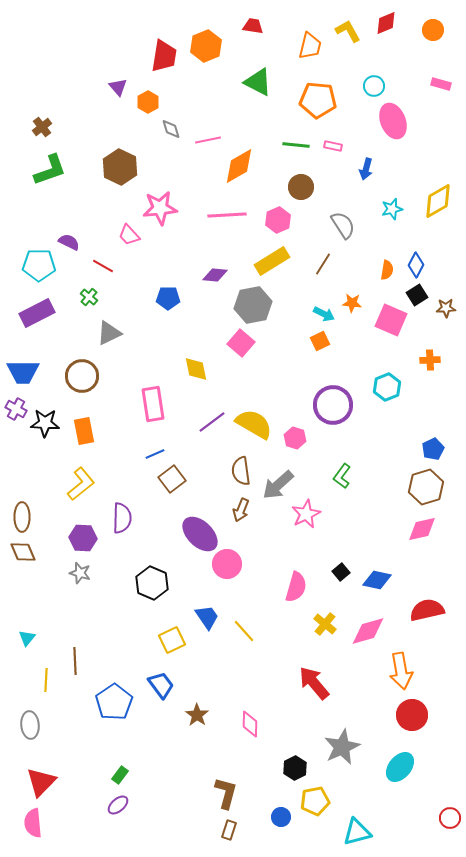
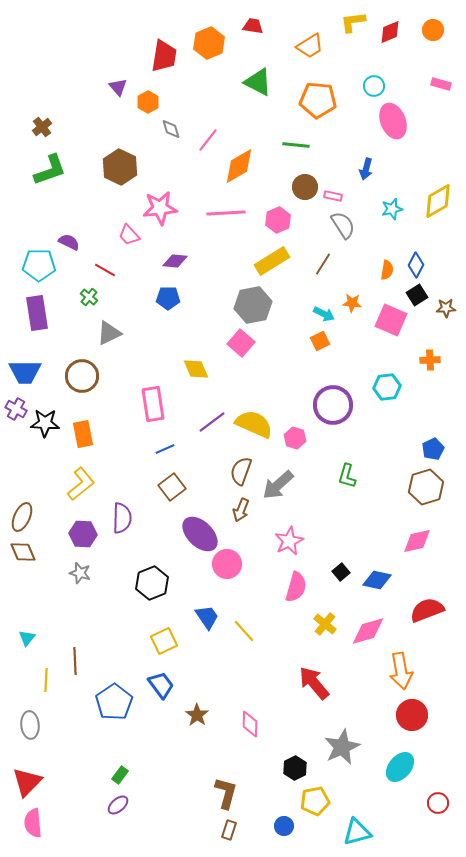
red diamond at (386, 23): moved 4 px right, 9 px down
yellow L-shape at (348, 31): moved 5 px right, 9 px up; rotated 68 degrees counterclockwise
orange hexagon at (206, 46): moved 3 px right, 3 px up
orange trapezoid at (310, 46): rotated 44 degrees clockwise
pink line at (208, 140): rotated 40 degrees counterclockwise
pink rectangle at (333, 146): moved 50 px down
brown circle at (301, 187): moved 4 px right
pink line at (227, 215): moved 1 px left, 2 px up
red line at (103, 266): moved 2 px right, 4 px down
purple diamond at (215, 275): moved 40 px left, 14 px up
purple rectangle at (37, 313): rotated 72 degrees counterclockwise
yellow diamond at (196, 369): rotated 12 degrees counterclockwise
blue trapezoid at (23, 372): moved 2 px right
cyan hexagon at (387, 387): rotated 16 degrees clockwise
yellow semicircle at (254, 424): rotated 6 degrees counterclockwise
orange rectangle at (84, 431): moved 1 px left, 3 px down
blue line at (155, 454): moved 10 px right, 5 px up
brown semicircle at (241, 471): rotated 28 degrees clockwise
green L-shape at (342, 476): moved 5 px right; rotated 20 degrees counterclockwise
brown square at (172, 479): moved 8 px down
pink star at (306, 514): moved 17 px left, 27 px down
brown ellipse at (22, 517): rotated 24 degrees clockwise
pink diamond at (422, 529): moved 5 px left, 12 px down
purple hexagon at (83, 538): moved 4 px up
black hexagon at (152, 583): rotated 16 degrees clockwise
red semicircle at (427, 610): rotated 8 degrees counterclockwise
yellow square at (172, 640): moved 8 px left, 1 px down
red triangle at (41, 782): moved 14 px left
blue circle at (281, 817): moved 3 px right, 9 px down
red circle at (450, 818): moved 12 px left, 15 px up
